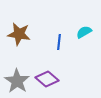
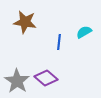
brown star: moved 6 px right, 12 px up
purple diamond: moved 1 px left, 1 px up
